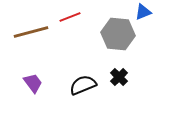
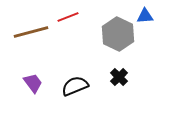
blue triangle: moved 2 px right, 4 px down; rotated 18 degrees clockwise
red line: moved 2 px left
gray hexagon: rotated 20 degrees clockwise
black semicircle: moved 8 px left, 1 px down
